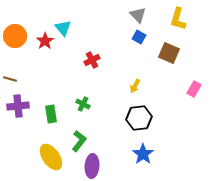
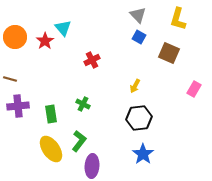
orange circle: moved 1 px down
yellow ellipse: moved 8 px up
